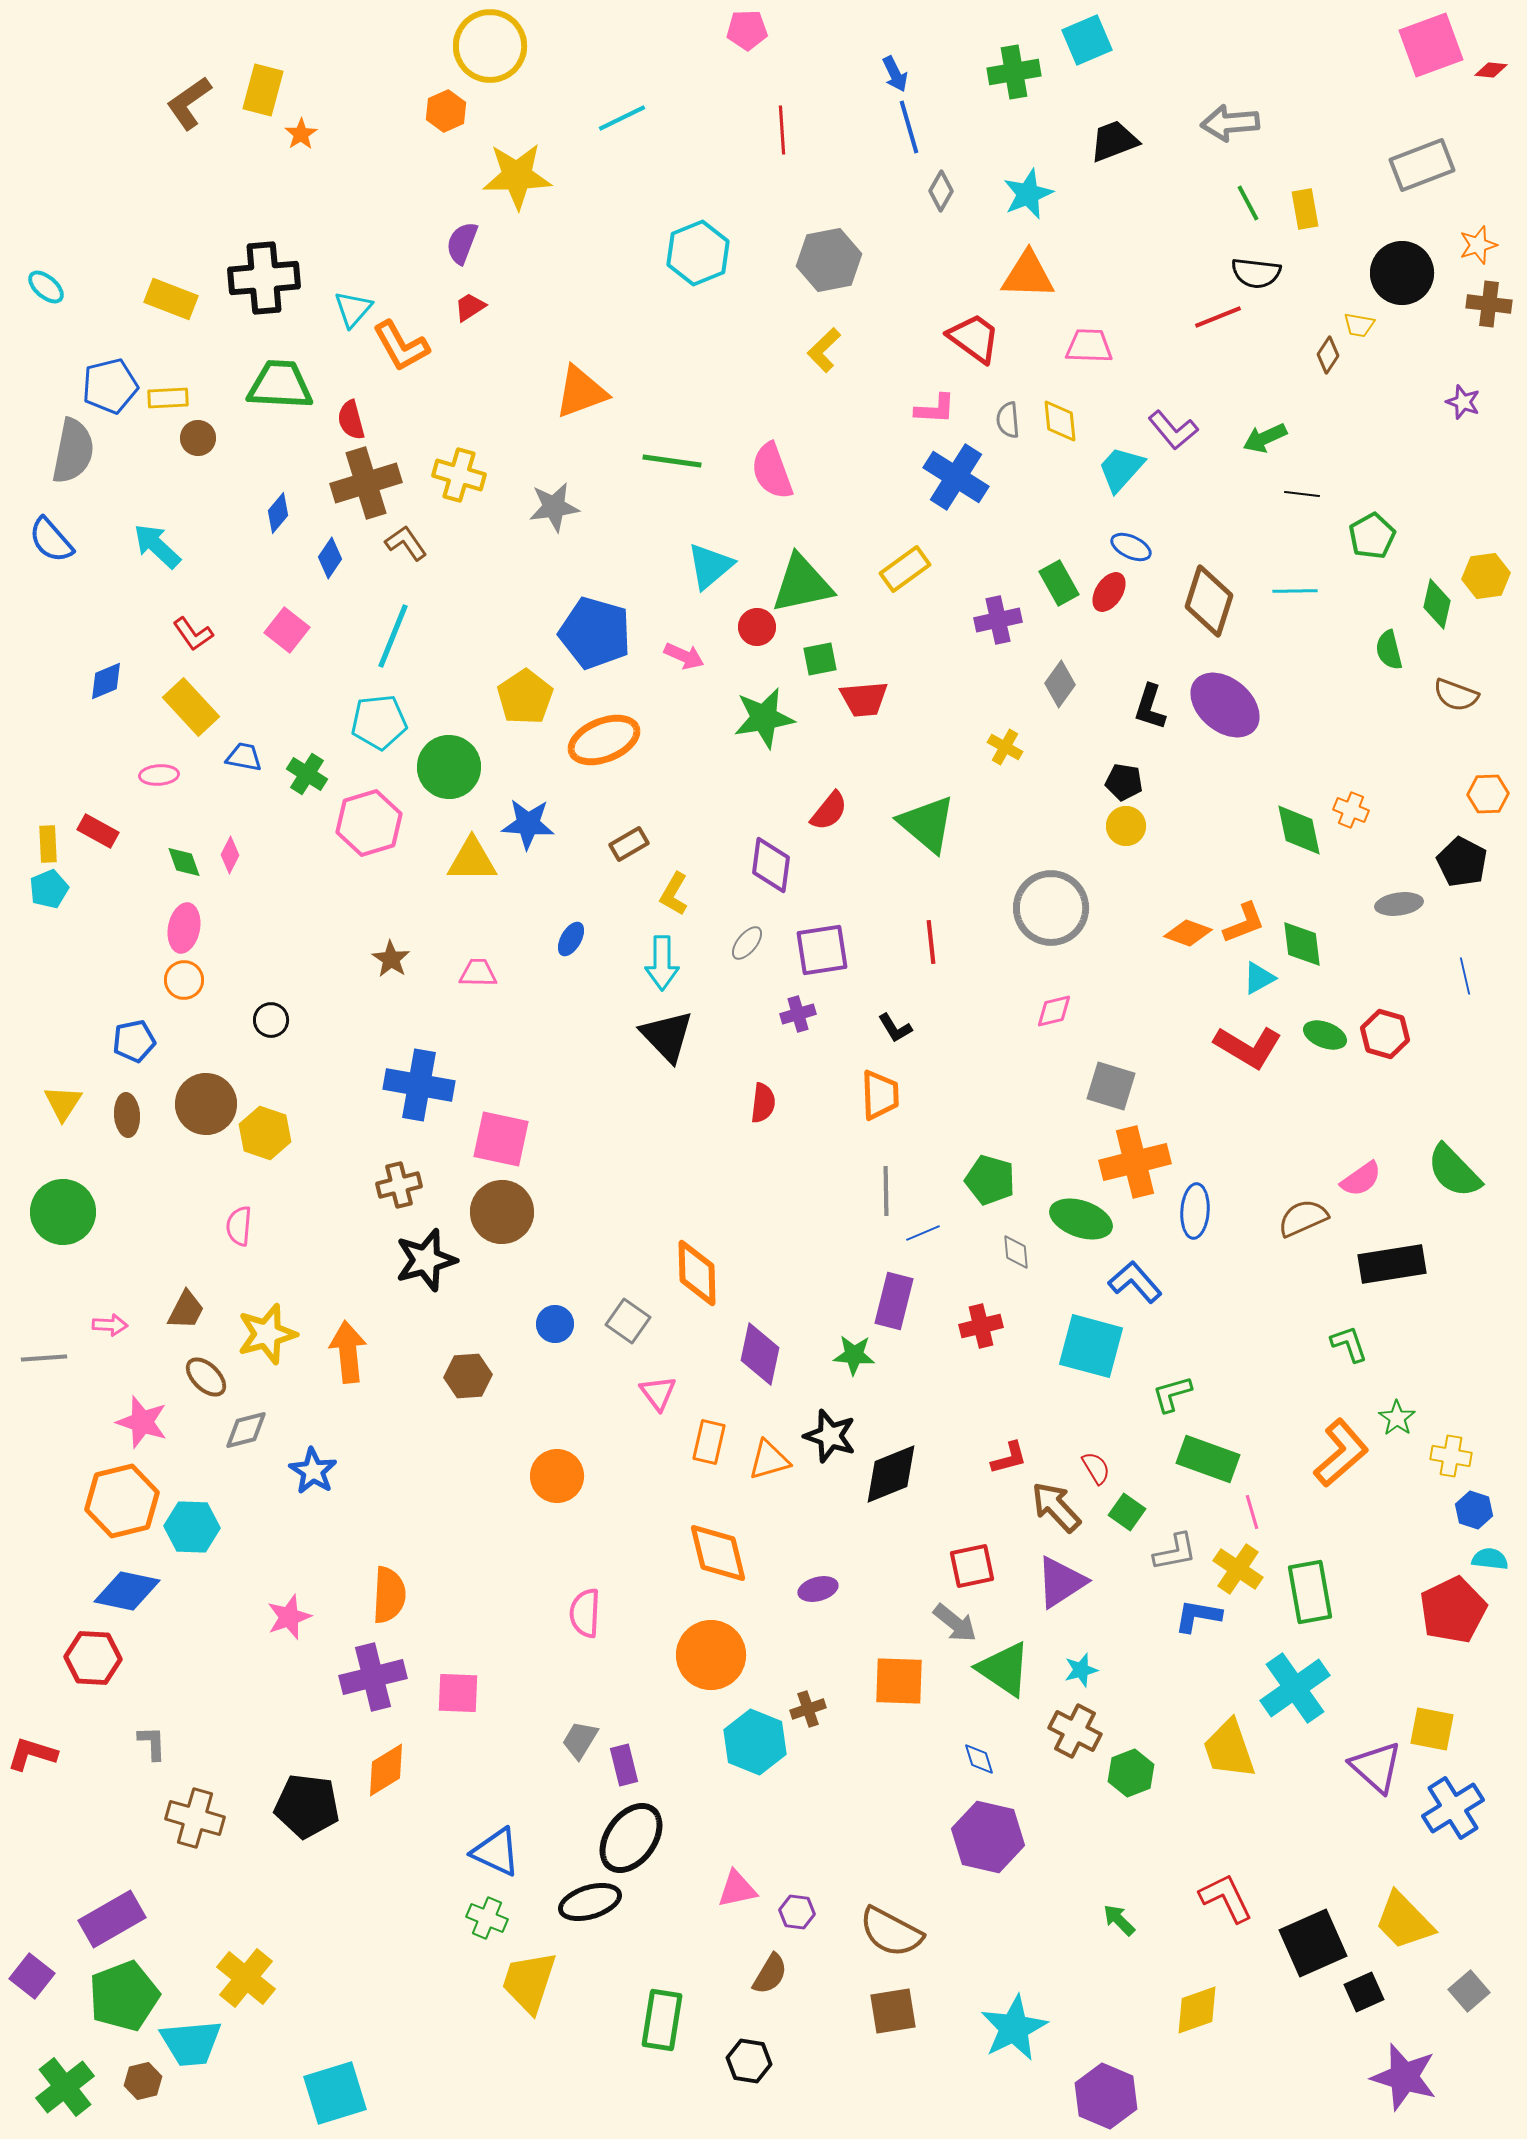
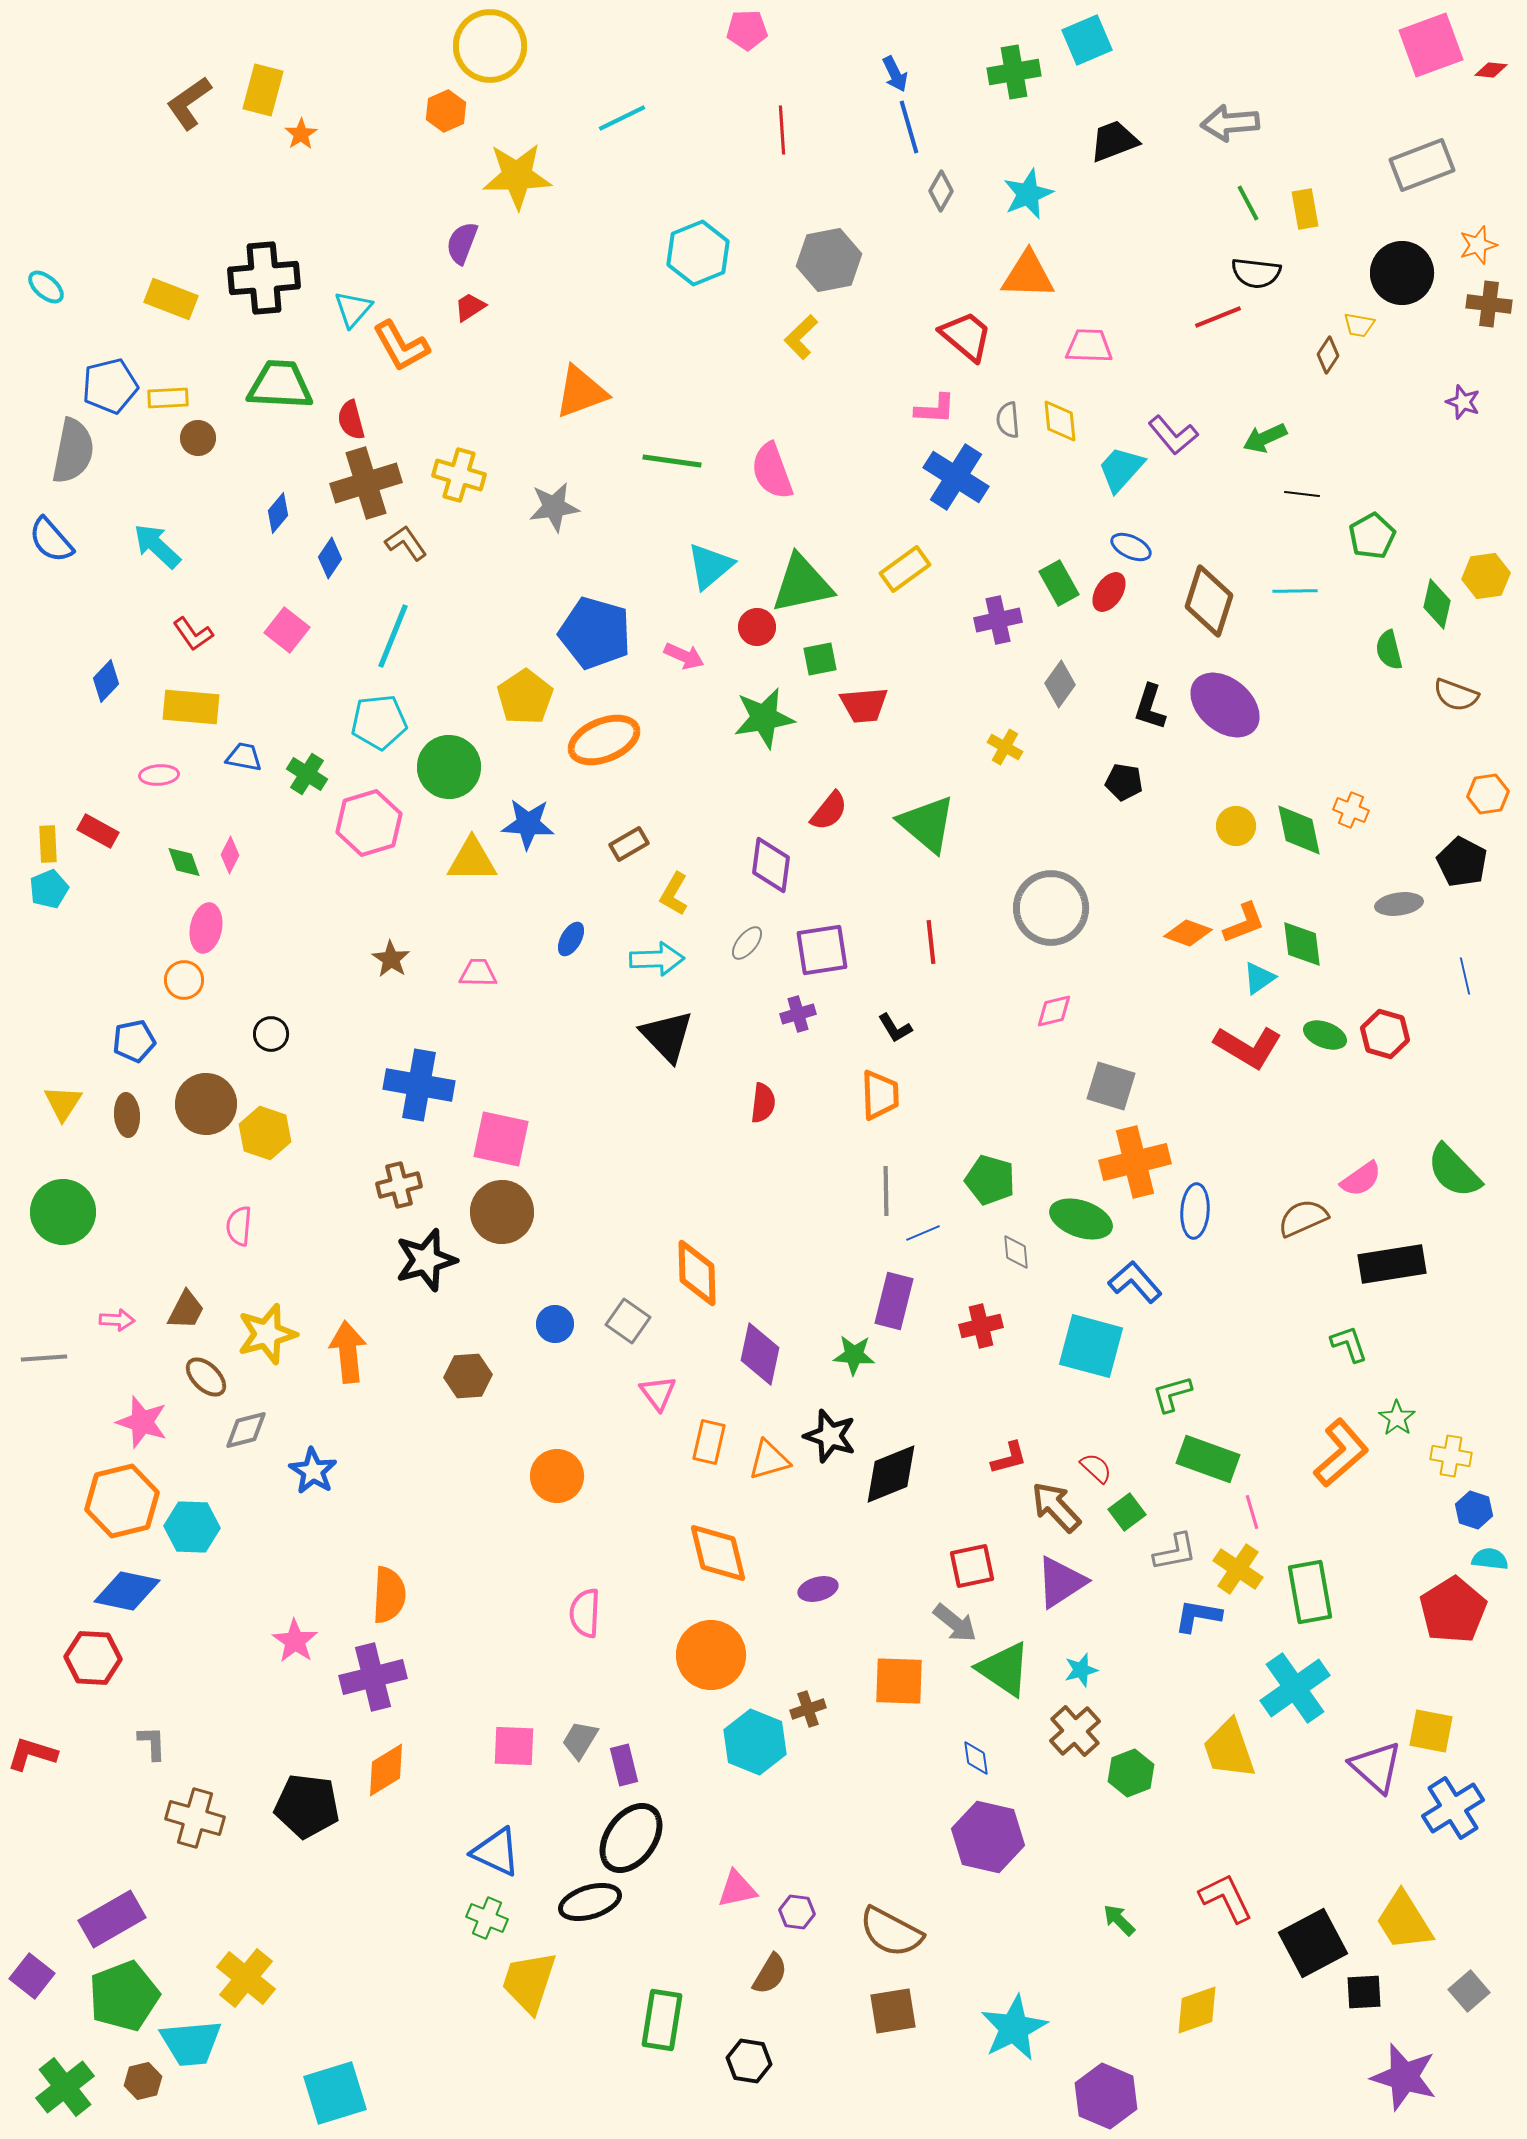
red trapezoid at (974, 338): moved 8 px left, 2 px up; rotated 4 degrees clockwise
yellow L-shape at (824, 350): moved 23 px left, 13 px up
purple L-shape at (1173, 430): moved 5 px down
blue diamond at (106, 681): rotated 24 degrees counterclockwise
red trapezoid at (864, 699): moved 6 px down
yellow rectangle at (191, 707): rotated 42 degrees counterclockwise
orange hexagon at (1488, 794): rotated 6 degrees counterclockwise
yellow circle at (1126, 826): moved 110 px right
pink ellipse at (184, 928): moved 22 px right
cyan arrow at (662, 963): moved 5 px left, 4 px up; rotated 92 degrees counterclockwise
cyan triangle at (1259, 978): rotated 6 degrees counterclockwise
black circle at (271, 1020): moved 14 px down
pink arrow at (110, 1325): moved 7 px right, 5 px up
red semicircle at (1096, 1468): rotated 16 degrees counterclockwise
green square at (1127, 1512): rotated 18 degrees clockwise
red pentagon at (1453, 1610): rotated 6 degrees counterclockwise
pink star at (289, 1617): moved 6 px right, 24 px down; rotated 18 degrees counterclockwise
pink square at (458, 1693): moved 56 px right, 53 px down
yellow square at (1432, 1729): moved 1 px left, 2 px down
brown cross at (1075, 1731): rotated 21 degrees clockwise
blue diamond at (979, 1759): moved 3 px left, 1 px up; rotated 9 degrees clockwise
yellow trapezoid at (1404, 1921): rotated 12 degrees clockwise
black square at (1313, 1943): rotated 4 degrees counterclockwise
black square at (1364, 1992): rotated 21 degrees clockwise
